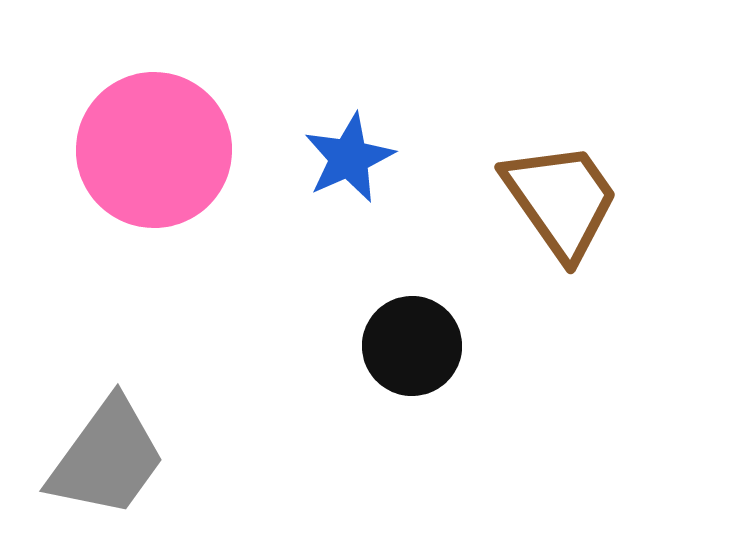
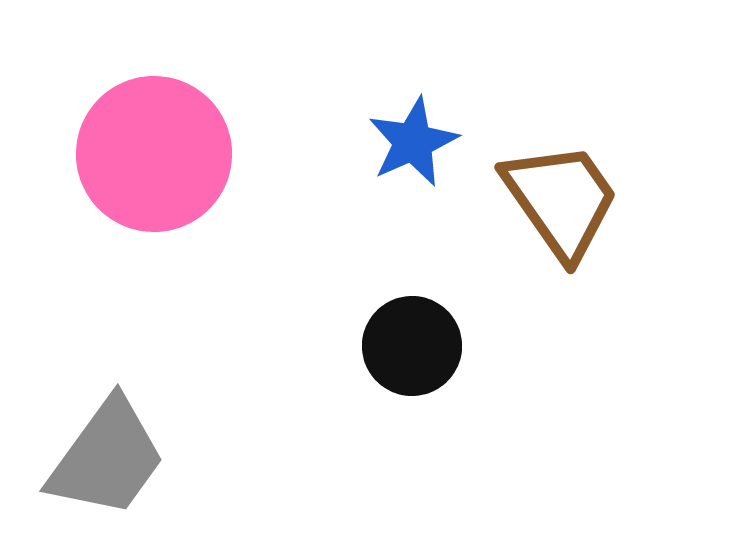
pink circle: moved 4 px down
blue star: moved 64 px right, 16 px up
